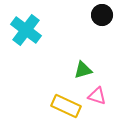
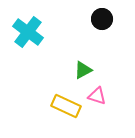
black circle: moved 4 px down
cyan cross: moved 2 px right, 2 px down
green triangle: rotated 12 degrees counterclockwise
